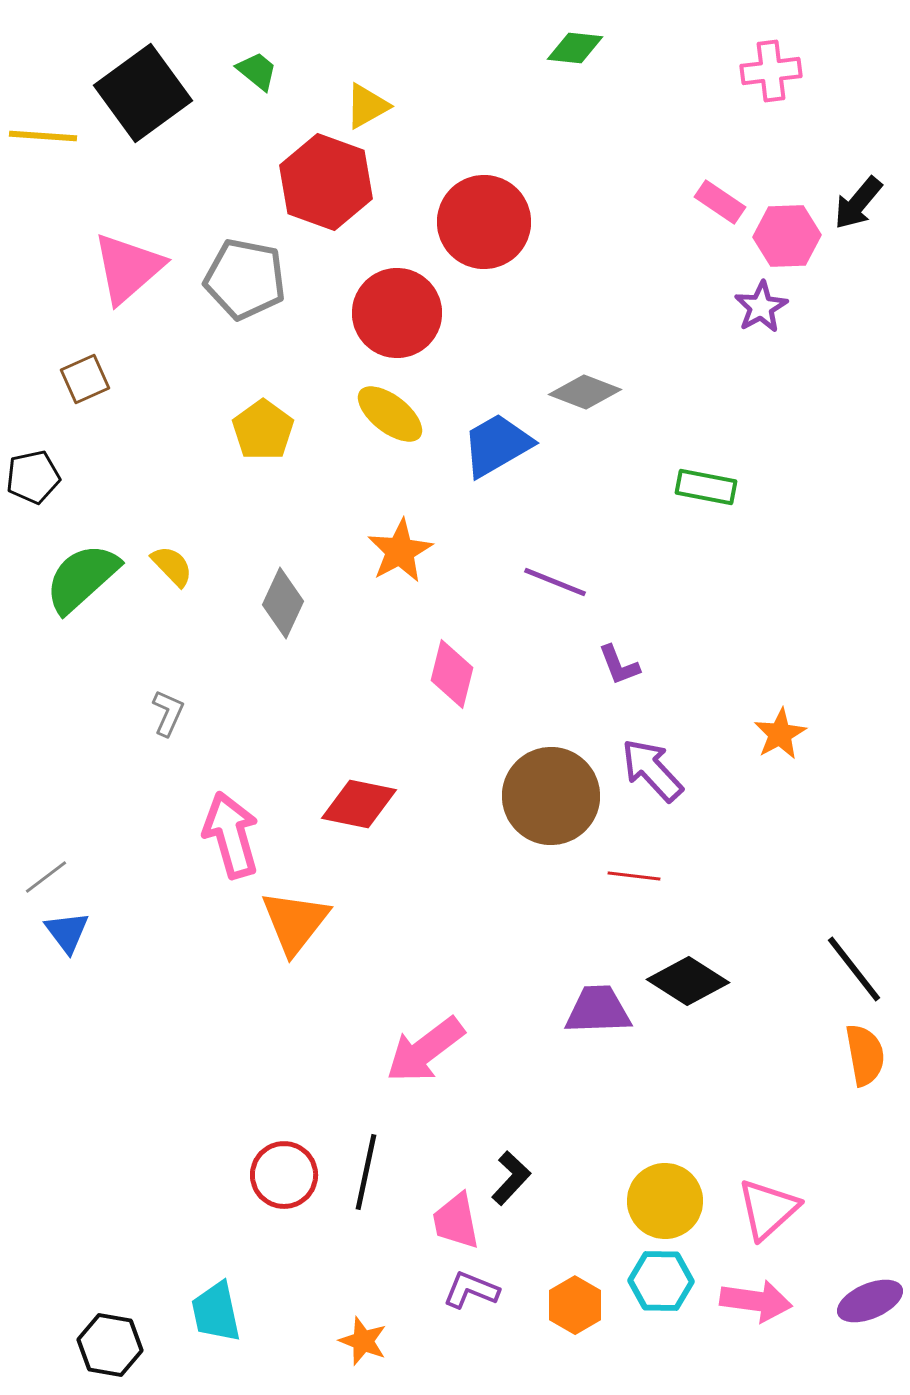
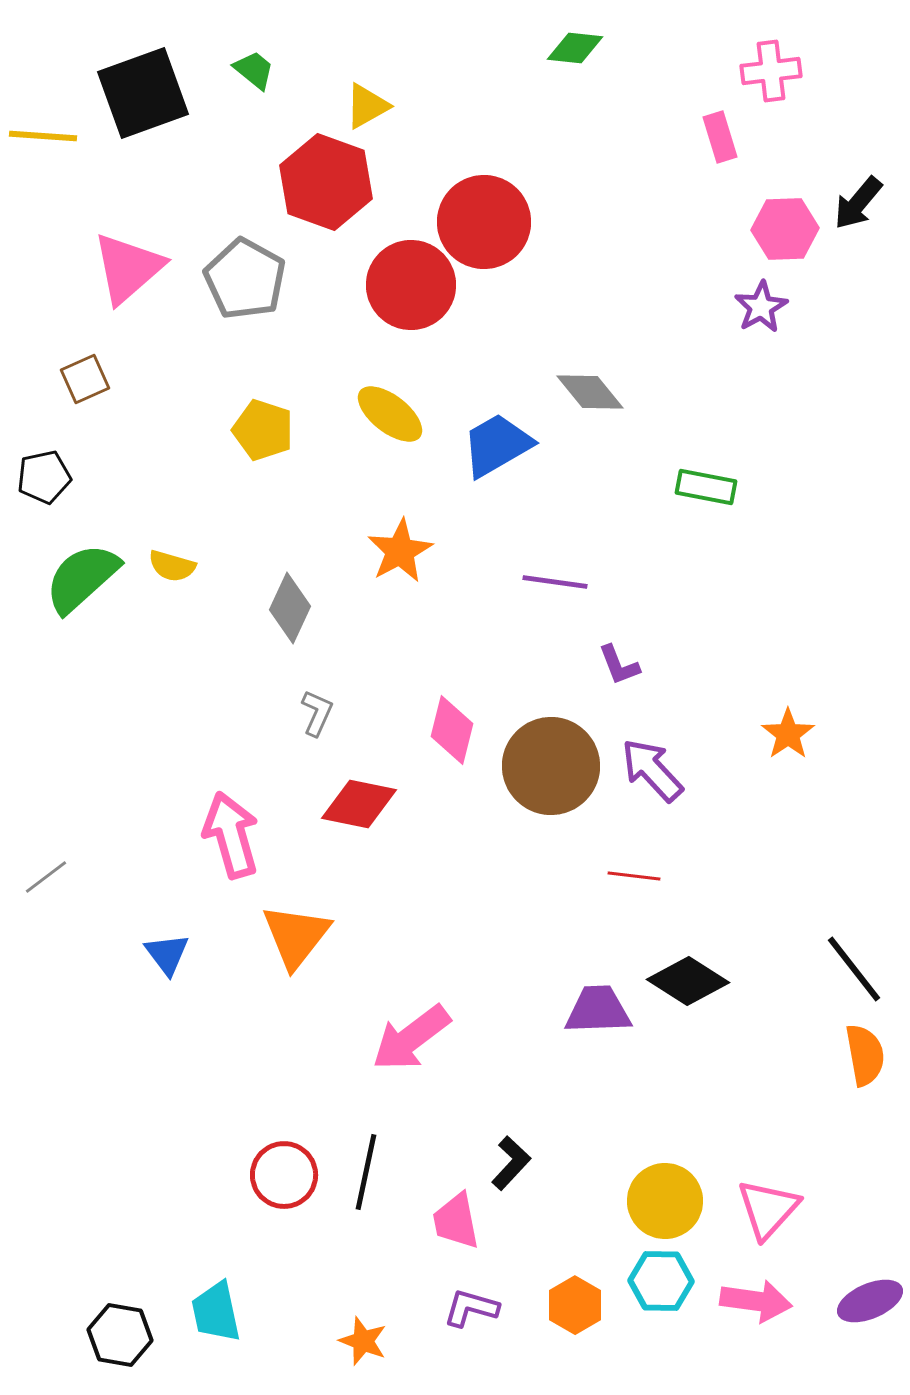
green trapezoid at (257, 71): moved 3 px left, 1 px up
black square at (143, 93): rotated 16 degrees clockwise
pink rectangle at (720, 202): moved 65 px up; rotated 39 degrees clockwise
pink hexagon at (787, 236): moved 2 px left, 7 px up
gray pentagon at (245, 279): rotated 18 degrees clockwise
red circle at (397, 313): moved 14 px right, 28 px up
gray diamond at (585, 392): moved 5 px right; rotated 30 degrees clockwise
yellow pentagon at (263, 430): rotated 18 degrees counterclockwise
black pentagon at (33, 477): moved 11 px right
yellow semicircle at (172, 566): rotated 150 degrees clockwise
purple line at (555, 582): rotated 14 degrees counterclockwise
gray diamond at (283, 603): moved 7 px right, 5 px down
pink diamond at (452, 674): moved 56 px down
gray L-shape at (168, 713): moved 149 px right
orange star at (780, 734): moved 8 px right; rotated 6 degrees counterclockwise
brown circle at (551, 796): moved 30 px up
orange triangle at (295, 922): moved 1 px right, 14 px down
blue triangle at (67, 932): moved 100 px right, 22 px down
pink arrow at (425, 1050): moved 14 px left, 12 px up
black L-shape at (511, 1178): moved 15 px up
pink triangle at (768, 1209): rotated 6 degrees counterclockwise
purple L-shape at (471, 1290): moved 18 px down; rotated 6 degrees counterclockwise
black hexagon at (110, 1345): moved 10 px right, 10 px up
